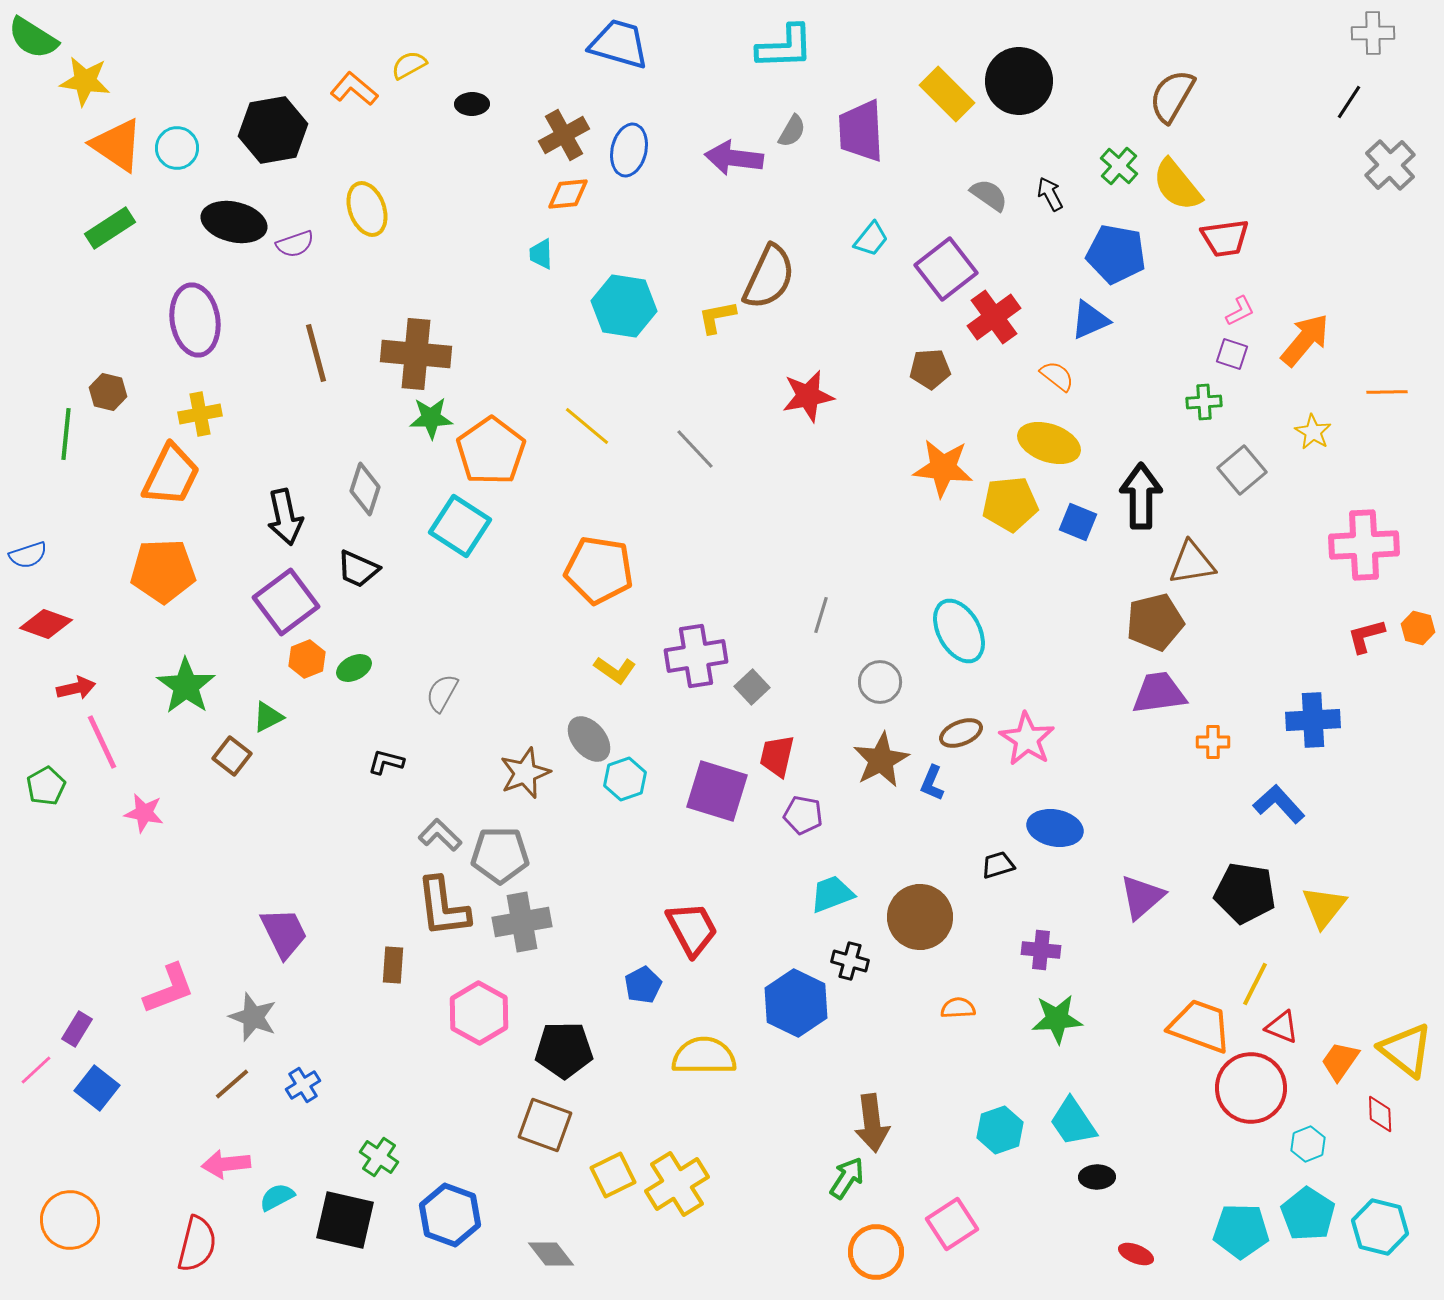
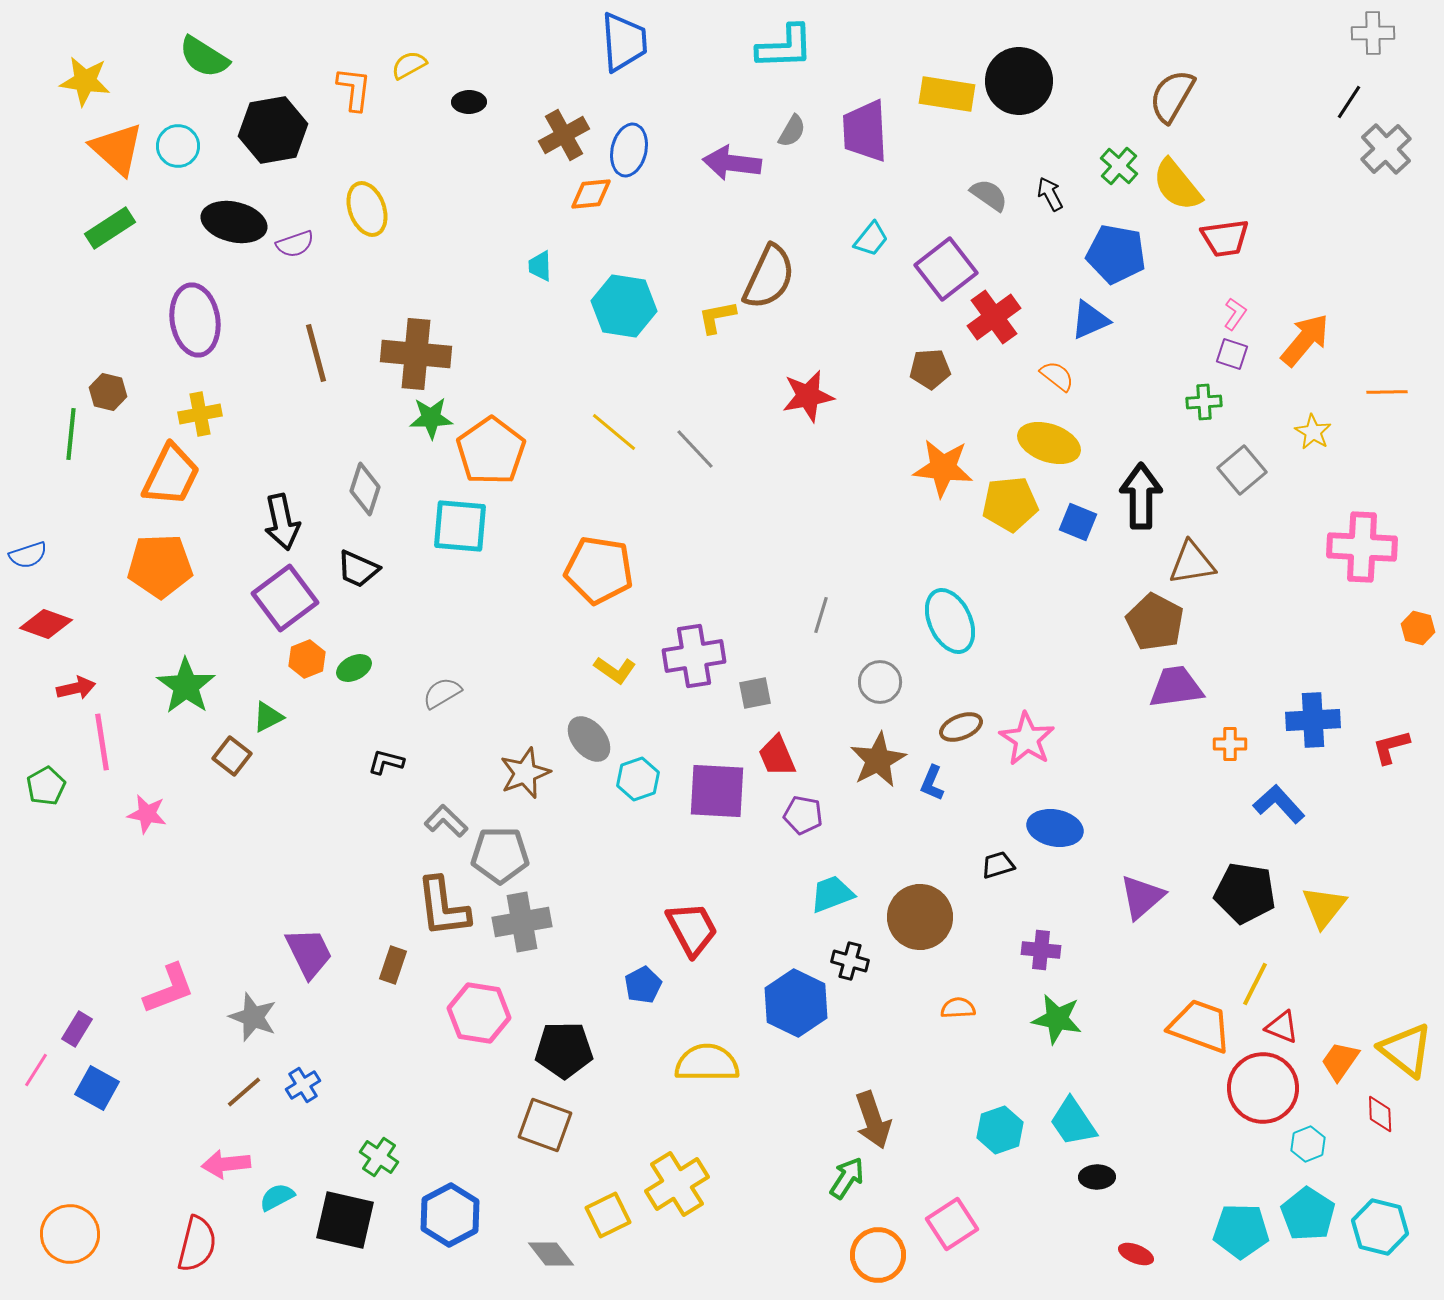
green semicircle at (33, 38): moved 171 px right, 19 px down
blue trapezoid at (619, 44): moved 5 px right, 2 px up; rotated 70 degrees clockwise
orange L-shape at (354, 89): rotated 57 degrees clockwise
yellow rectangle at (947, 94): rotated 36 degrees counterclockwise
black ellipse at (472, 104): moved 3 px left, 2 px up
purple trapezoid at (861, 131): moved 4 px right
orange triangle at (117, 145): moved 4 px down; rotated 8 degrees clockwise
cyan circle at (177, 148): moved 1 px right, 2 px up
purple arrow at (734, 158): moved 2 px left, 5 px down
gray cross at (1390, 165): moved 4 px left, 16 px up
orange diamond at (568, 194): moved 23 px right
cyan trapezoid at (541, 254): moved 1 px left, 12 px down
pink L-shape at (1240, 311): moved 5 px left, 3 px down; rotated 28 degrees counterclockwise
yellow line at (587, 426): moved 27 px right, 6 px down
green line at (66, 434): moved 5 px right
black arrow at (285, 517): moved 3 px left, 5 px down
cyan square at (460, 526): rotated 28 degrees counterclockwise
pink cross at (1364, 545): moved 2 px left, 2 px down; rotated 6 degrees clockwise
orange pentagon at (163, 571): moved 3 px left, 5 px up
purple square at (286, 602): moved 1 px left, 4 px up
brown pentagon at (1155, 622): rotated 30 degrees counterclockwise
cyan ellipse at (959, 631): moved 9 px left, 10 px up; rotated 4 degrees clockwise
red L-shape at (1366, 636): moved 25 px right, 111 px down
purple cross at (696, 656): moved 2 px left
gray square at (752, 687): moved 3 px right, 6 px down; rotated 32 degrees clockwise
gray semicircle at (442, 693): rotated 30 degrees clockwise
purple trapezoid at (1159, 693): moved 17 px right, 6 px up
brown ellipse at (961, 733): moved 6 px up
pink line at (102, 742): rotated 16 degrees clockwise
orange cross at (1213, 742): moved 17 px right, 2 px down
red trapezoid at (777, 756): rotated 36 degrees counterclockwise
brown star at (881, 760): moved 3 px left
cyan hexagon at (625, 779): moved 13 px right
purple square at (717, 791): rotated 14 degrees counterclockwise
pink star at (144, 813): moved 3 px right, 1 px down
gray L-shape at (440, 835): moved 6 px right, 14 px up
purple trapezoid at (284, 933): moved 25 px right, 20 px down
brown rectangle at (393, 965): rotated 15 degrees clockwise
pink hexagon at (479, 1013): rotated 20 degrees counterclockwise
green star at (1057, 1019): rotated 15 degrees clockwise
yellow semicircle at (704, 1056): moved 3 px right, 7 px down
pink line at (36, 1070): rotated 15 degrees counterclockwise
brown line at (232, 1084): moved 12 px right, 8 px down
blue square at (97, 1088): rotated 9 degrees counterclockwise
red circle at (1251, 1088): moved 12 px right
brown arrow at (872, 1123): moved 1 px right, 3 px up; rotated 12 degrees counterclockwise
yellow square at (613, 1175): moved 5 px left, 40 px down
blue hexagon at (450, 1215): rotated 12 degrees clockwise
orange circle at (70, 1220): moved 14 px down
orange circle at (876, 1252): moved 2 px right, 3 px down
